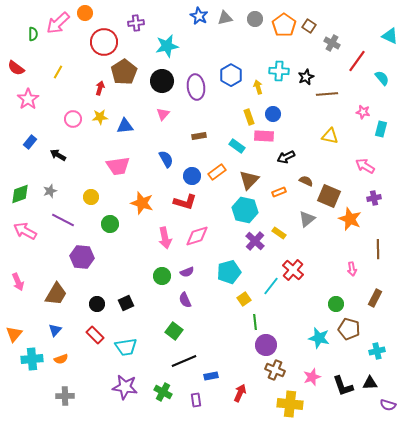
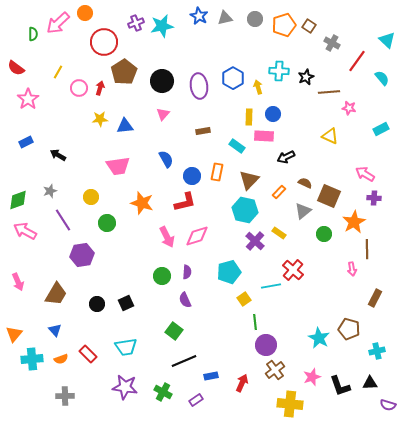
purple cross at (136, 23): rotated 14 degrees counterclockwise
orange pentagon at (284, 25): rotated 20 degrees clockwise
cyan triangle at (390, 36): moved 3 px left, 4 px down; rotated 18 degrees clockwise
cyan star at (167, 46): moved 5 px left, 20 px up
blue hexagon at (231, 75): moved 2 px right, 3 px down
purple ellipse at (196, 87): moved 3 px right, 1 px up
brown line at (327, 94): moved 2 px right, 2 px up
pink star at (363, 112): moved 14 px left, 4 px up
yellow star at (100, 117): moved 2 px down
yellow rectangle at (249, 117): rotated 21 degrees clockwise
pink circle at (73, 119): moved 6 px right, 31 px up
cyan rectangle at (381, 129): rotated 49 degrees clockwise
brown rectangle at (199, 136): moved 4 px right, 5 px up
yellow triangle at (330, 136): rotated 12 degrees clockwise
blue rectangle at (30, 142): moved 4 px left; rotated 24 degrees clockwise
pink arrow at (365, 166): moved 8 px down
orange rectangle at (217, 172): rotated 42 degrees counterclockwise
brown semicircle at (306, 181): moved 1 px left, 2 px down
orange rectangle at (279, 192): rotated 24 degrees counterclockwise
green diamond at (20, 194): moved 2 px left, 6 px down
purple cross at (374, 198): rotated 16 degrees clockwise
red L-shape at (185, 202): rotated 30 degrees counterclockwise
gray triangle at (307, 219): moved 4 px left, 8 px up
orange star at (350, 219): moved 4 px right, 3 px down; rotated 20 degrees clockwise
purple line at (63, 220): rotated 30 degrees clockwise
green circle at (110, 224): moved 3 px left, 1 px up
pink arrow at (165, 238): moved 2 px right, 1 px up; rotated 15 degrees counterclockwise
brown line at (378, 249): moved 11 px left
purple hexagon at (82, 257): moved 2 px up; rotated 15 degrees counterclockwise
purple semicircle at (187, 272): rotated 64 degrees counterclockwise
cyan line at (271, 286): rotated 42 degrees clockwise
green circle at (336, 304): moved 12 px left, 70 px up
blue triangle at (55, 330): rotated 24 degrees counterclockwise
red rectangle at (95, 335): moved 7 px left, 19 px down
cyan star at (319, 338): rotated 15 degrees clockwise
brown cross at (275, 370): rotated 30 degrees clockwise
black L-shape at (343, 386): moved 3 px left
red arrow at (240, 393): moved 2 px right, 10 px up
purple rectangle at (196, 400): rotated 64 degrees clockwise
